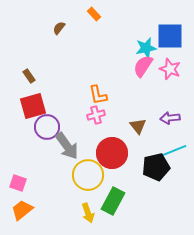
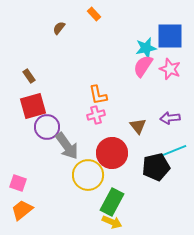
green rectangle: moved 1 px left, 1 px down
yellow arrow: moved 24 px right, 9 px down; rotated 48 degrees counterclockwise
